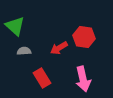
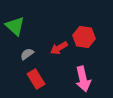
gray semicircle: moved 3 px right, 3 px down; rotated 32 degrees counterclockwise
red rectangle: moved 6 px left, 1 px down
